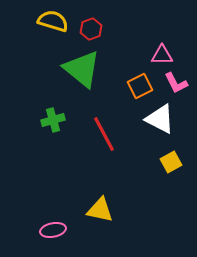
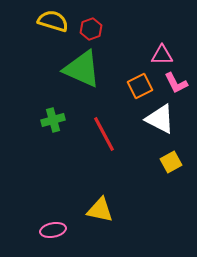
green triangle: rotated 15 degrees counterclockwise
